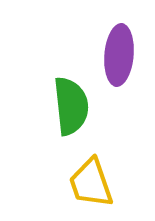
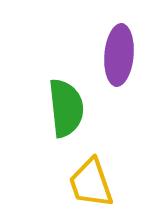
green semicircle: moved 5 px left, 2 px down
